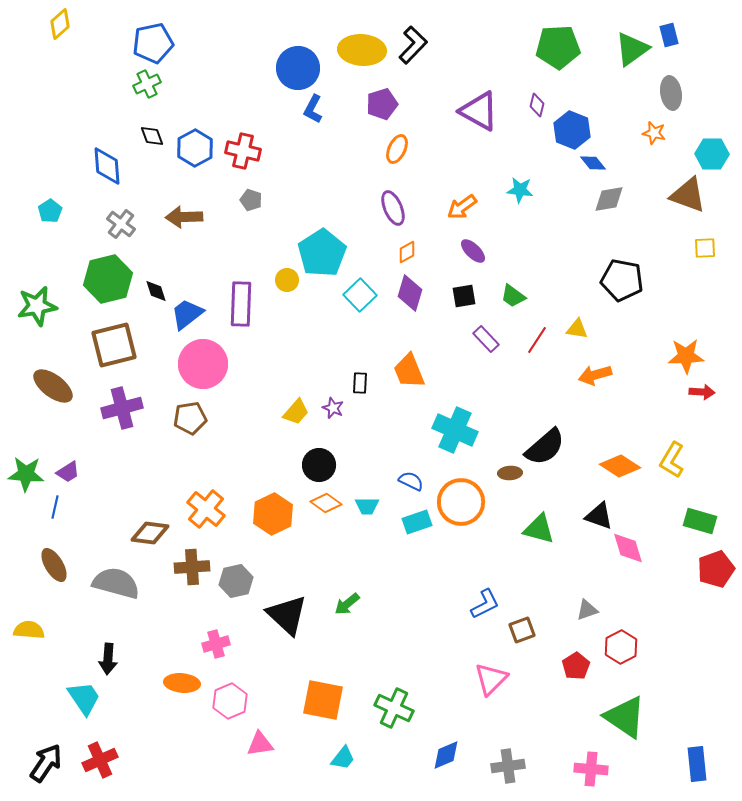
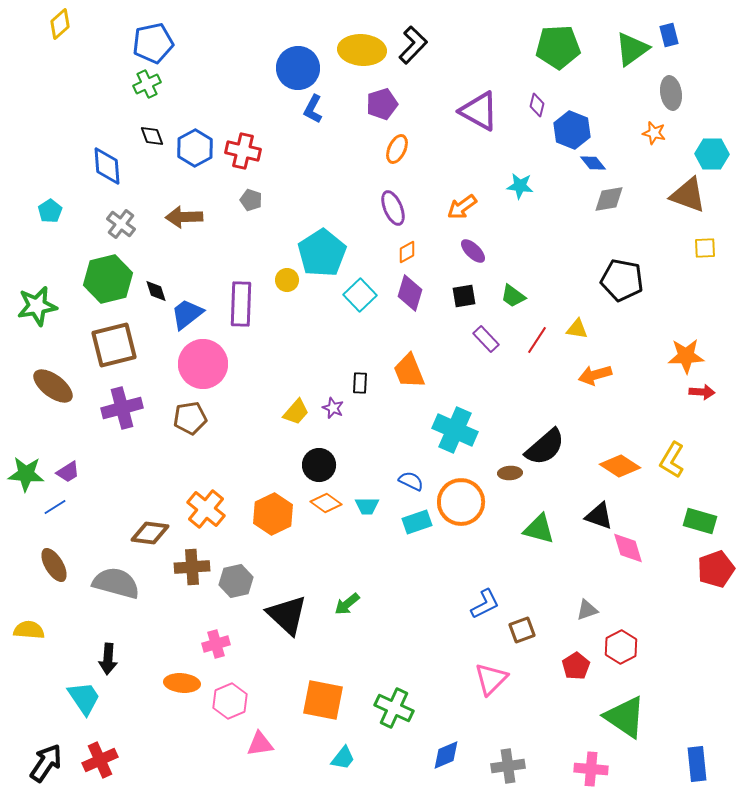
cyan star at (520, 190): moved 4 px up
blue line at (55, 507): rotated 45 degrees clockwise
